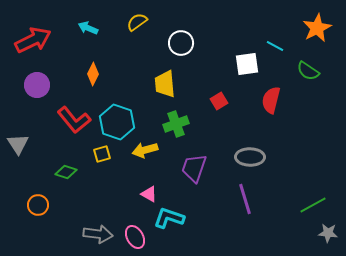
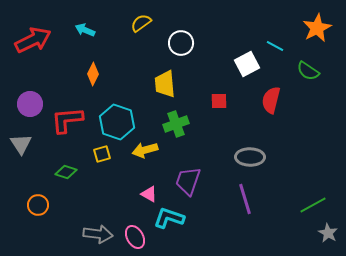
yellow semicircle: moved 4 px right, 1 px down
cyan arrow: moved 3 px left, 2 px down
white square: rotated 20 degrees counterclockwise
purple circle: moved 7 px left, 19 px down
red square: rotated 30 degrees clockwise
red L-shape: moved 7 px left; rotated 124 degrees clockwise
gray triangle: moved 3 px right
purple trapezoid: moved 6 px left, 13 px down
gray star: rotated 24 degrees clockwise
